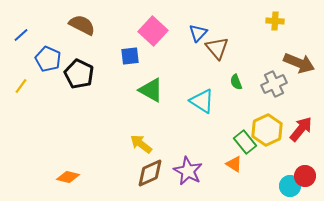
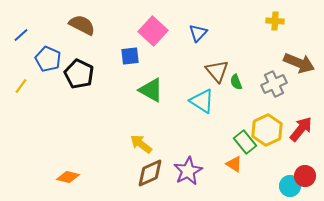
brown triangle: moved 23 px down
purple star: rotated 16 degrees clockwise
